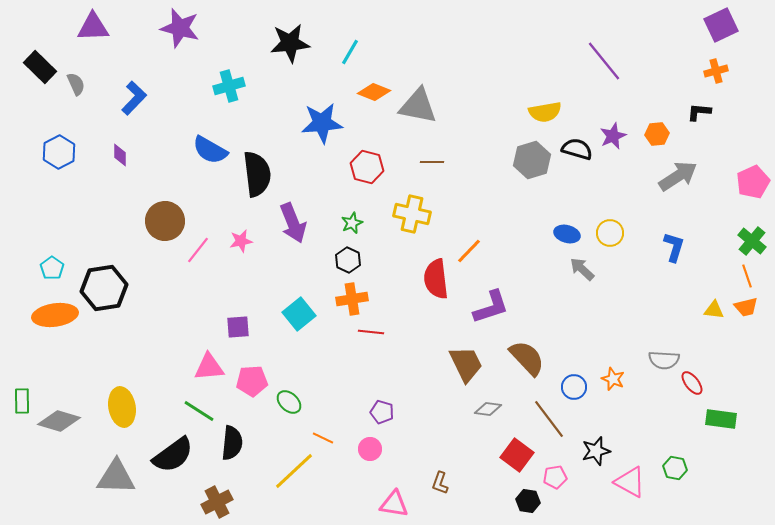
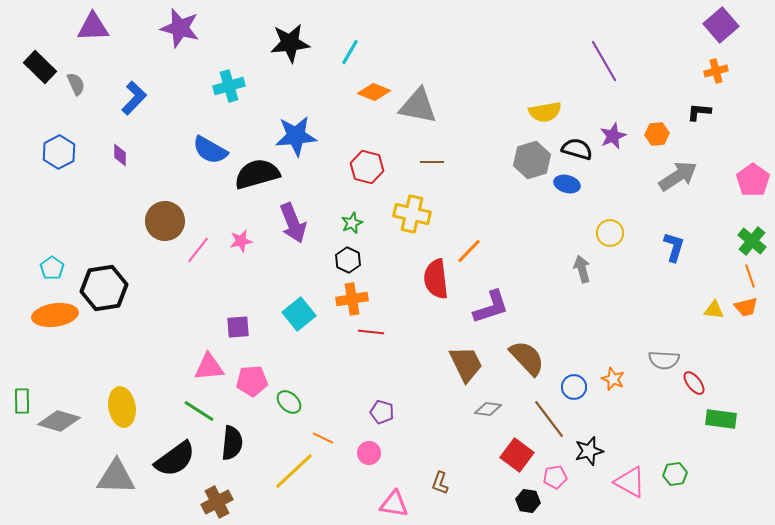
purple square at (721, 25): rotated 16 degrees counterclockwise
purple line at (604, 61): rotated 9 degrees clockwise
blue star at (322, 123): moved 26 px left, 13 px down
black semicircle at (257, 174): rotated 99 degrees counterclockwise
pink pentagon at (753, 182): moved 2 px up; rotated 12 degrees counterclockwise
blue ellipse at (567, 234): moved 50 px up
gray arrow at (582, 269): rotated 32 degrees clockwise
orange line at (747, 276): moved 3 px right
red ellipse at (692, 383): moved 2 px right
pink circle at (370, 449): moved 1 px left, 4 px down
black star at (596, 451): moved 7 px left
black semicircle at (173, 455): moved 2 px right, 4 px down
green hexagon at (675, 468): moved 6 px down; rotated 20 degrees counterclockwise
